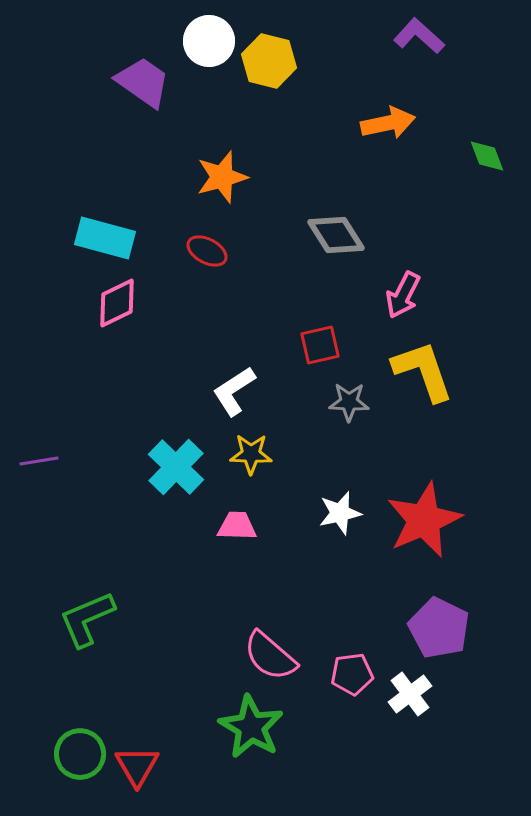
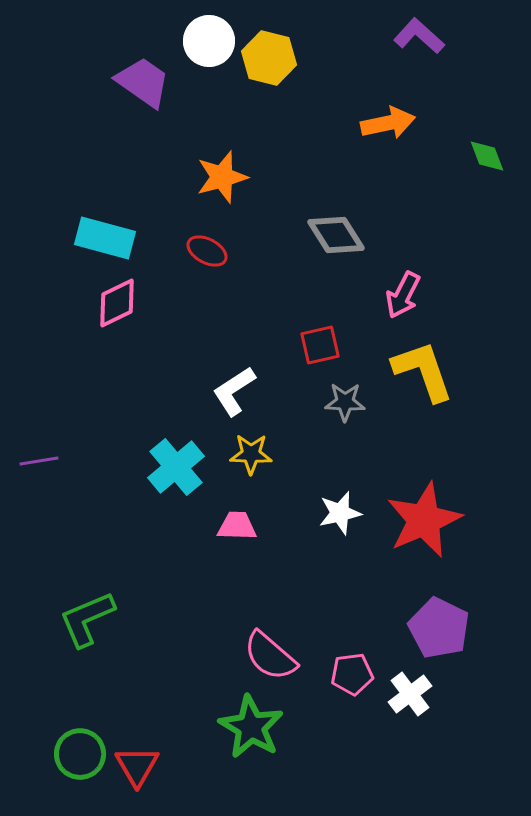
yellow hexagon: moved 3 px up
gray star: moved 4 px left
cyan cross: rotated 6 degrees clockwise
